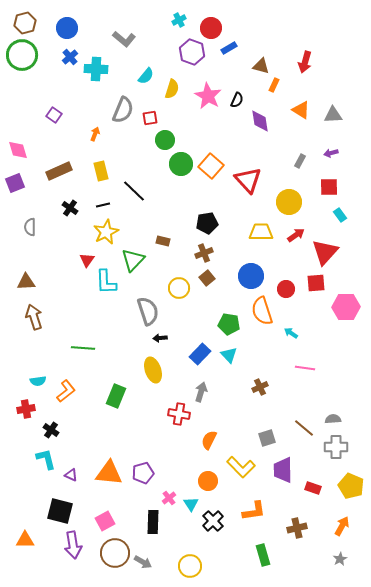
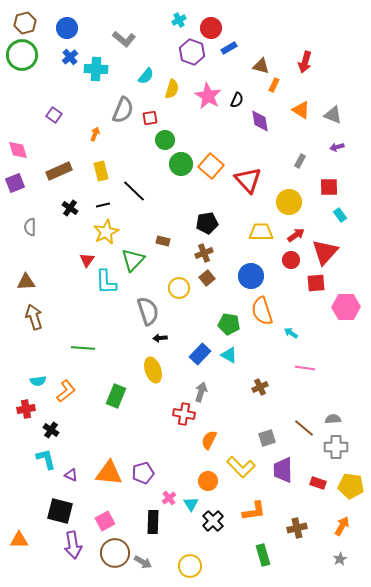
gray triangle at (333, 115): rotated 24 degrees clockwise
purple arrow at (331, 153): moved 6 px right, 6 px up
red circle at (286, 289): moved 5 px right, 29 px up
cyan triangle at (229, 355): rotated 18 degrees counterclockwise
red cross at (179, 414): moved 5 px right
yellow pentagon at (351, 486): rotated 15 degrees counterclockwise
red rectangle at (313, 488): moved 5 px right, 5 px up
orange triangle at (25, 540): moved 6 px left
